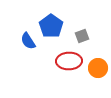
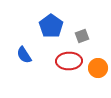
blue semicircle: moved 4 px left, 14 px down
